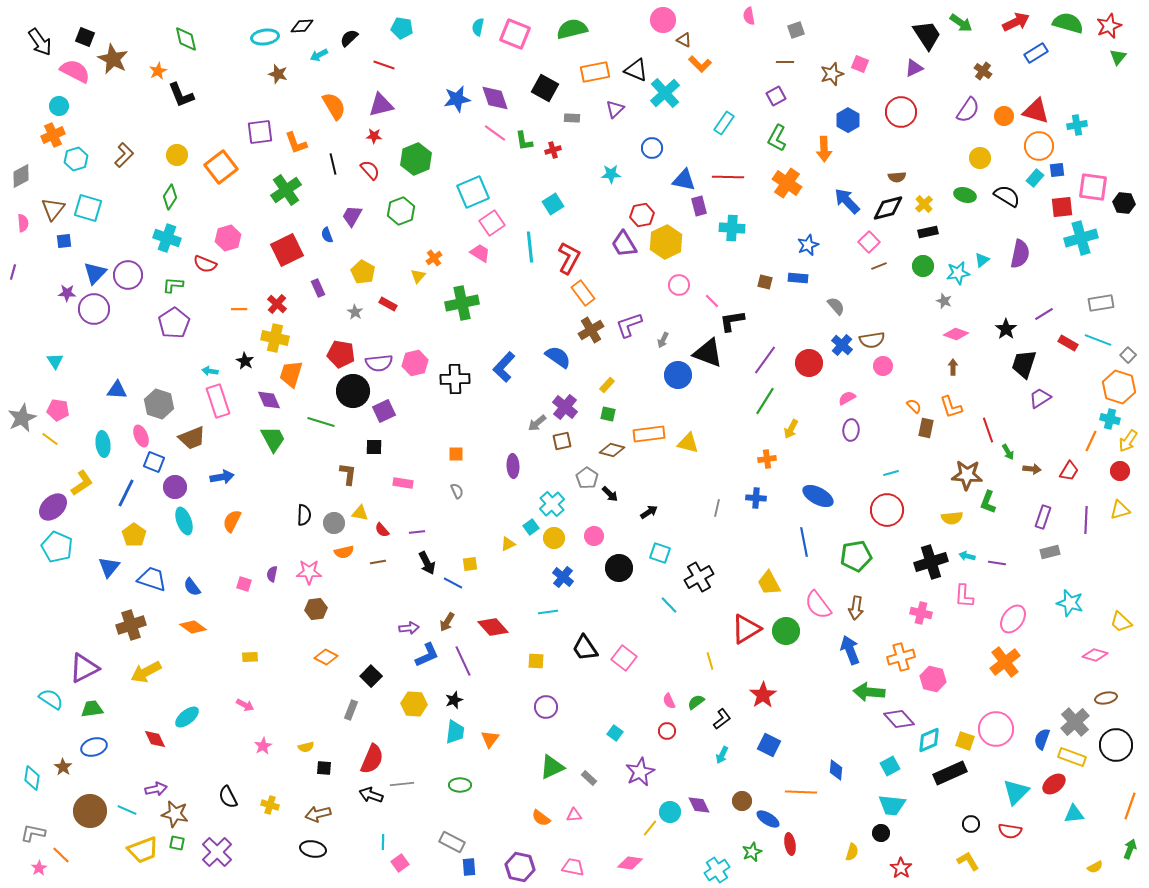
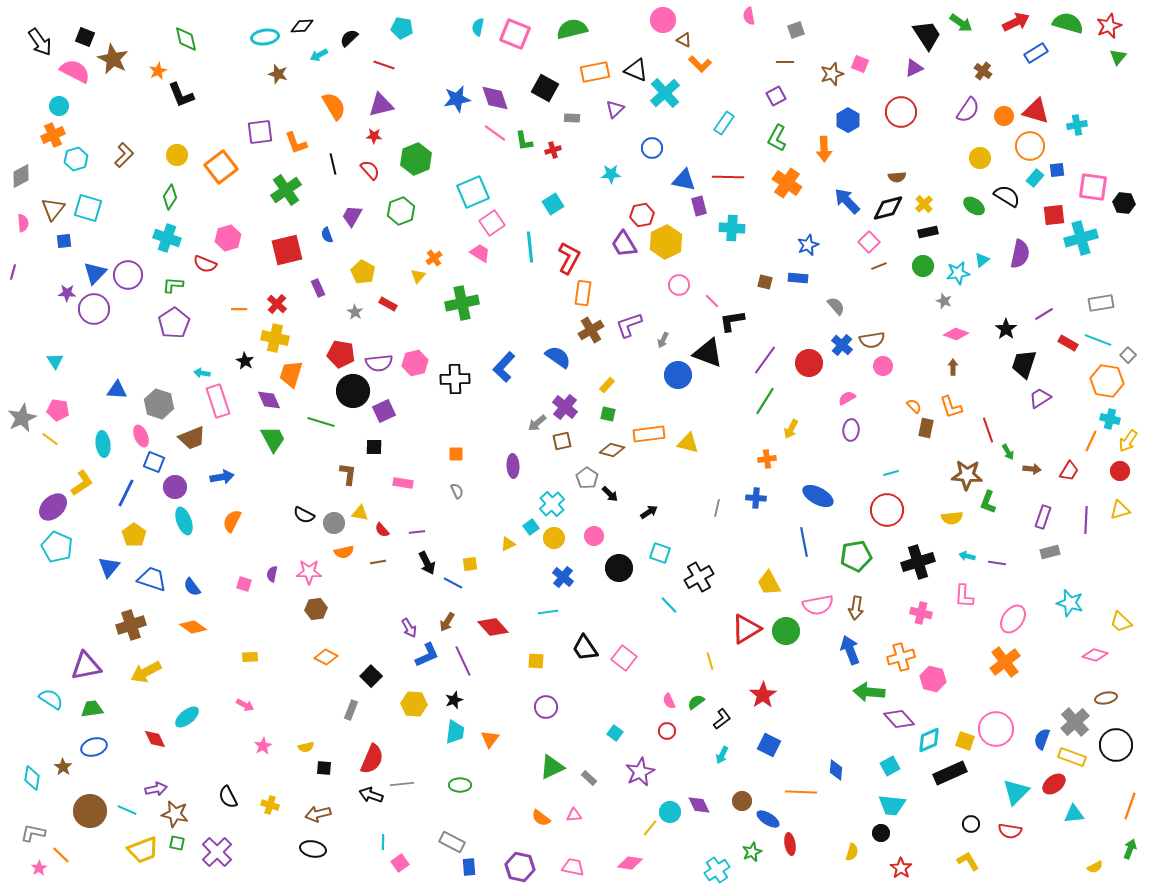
orange circle at (1039, 146): moved 9 px left
green ellipse at (965, 195): moved 9 px right, 11 px down; rotated 20 degrees clockwise
red square at (1062, 207): moved 8 px left, 8 px down
red square at (287, 250): rotated 12 degrees clockwise
orange rectangle at (583, 293): rotated 45 degrees clockwise
cyan arrow at (210, 371): moved 8 px left, 2 px down
orange hexagon at (1119, 387): moved 12 px left, 6 px up; rotated 8 degrees counterclockwise
black semicircle at (304, 515): rotated 115 degrees clockwise
black cross at (931, 562): moved 13 px left
pink semicircle at (818, 605): rotated 64 degrees counterclockwise
purple arrow at (409, 628): rotated 66 degrees clockwise
purple triangle at (84, 668): moved 2 px right, 2 px up; rotated 16 degrees clockwise
